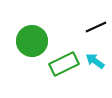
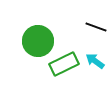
black line: rotated 45 degrees clockwise
green circle: moved 6 px right
